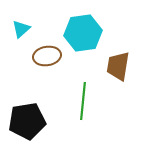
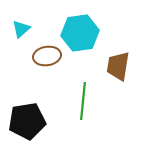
cyan hexagon: moved 3 px left
